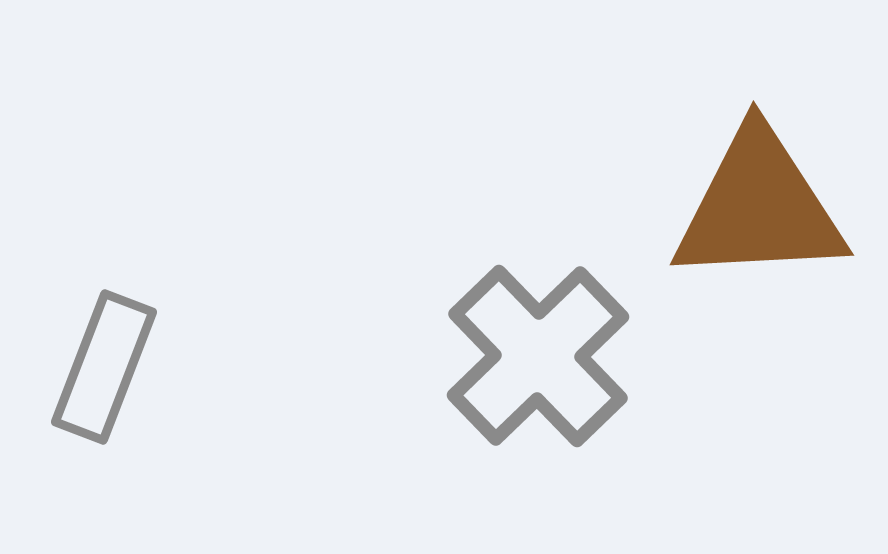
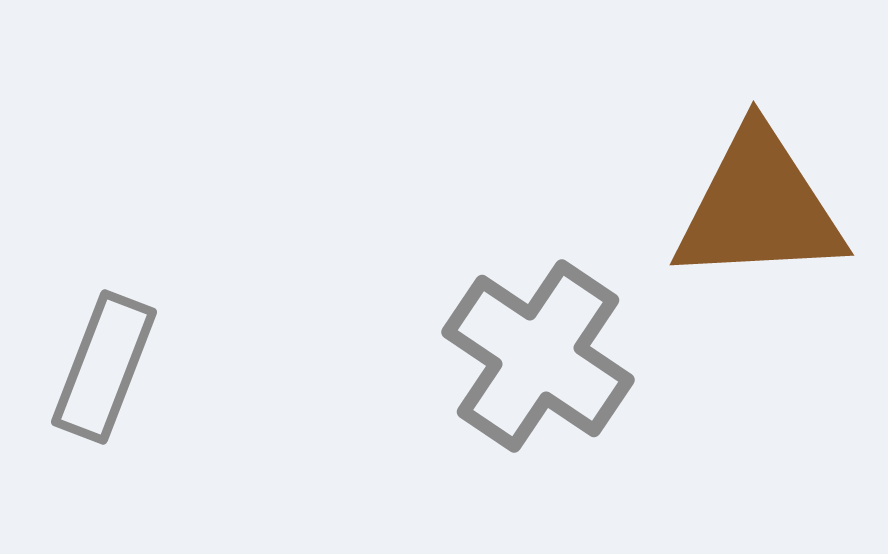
gray cross: rotated 12 degrees counterclockwise
